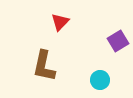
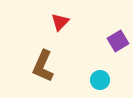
brown L-shape: moved 1 px left; rotated 12 degrees clockwise
